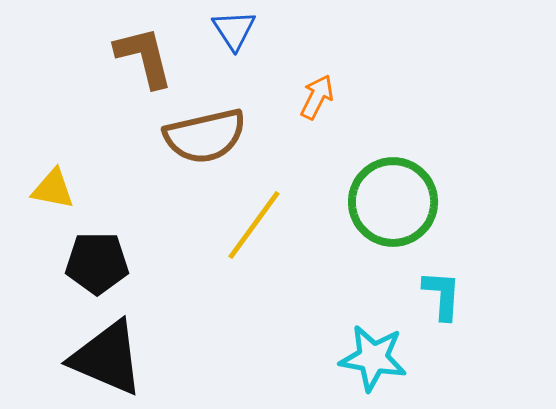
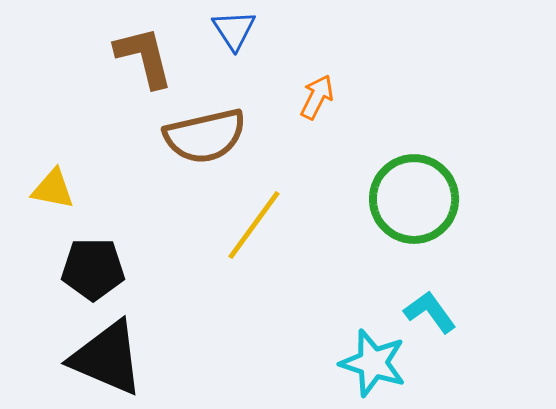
green circle: moved 21 px right, 3 px up
black pentagon: moved 4 px left, 6 px down
cyan L-shape: moved 12 px left, 17 px down; rotated 40 degrees counterclockwise
cyan star: moved 5 px down; rotated 8 degrees clockwise
